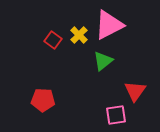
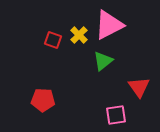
red square: rotated 18 degrees counterclockwise
red triangle: moved 4 px right, 4 px up; rotated 10 degrees counterclockwise
